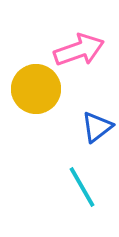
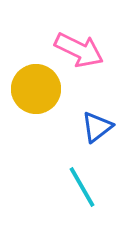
pink arrow: rotated 45 degrees clockwise
